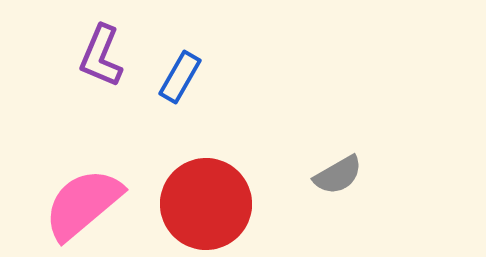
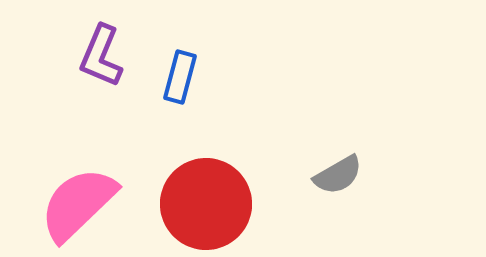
blue rectangle: rotated 15 degrees counterclockwise
pink semicircle: moved 5 px left; rotated 4 degrees counterclockwise
